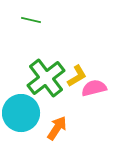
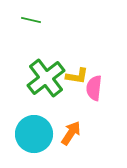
yellow L-shape: rotated 40 degrees clockwise
pink semicircle: rotated 70 degrees counterclockwise
cyan circle: moved 13 px right, 21 px down
orange arrow: moved 14 px right, 5 px down
